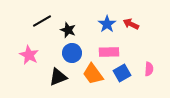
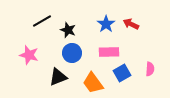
blue star: moved 1 px left
pink star: rotated 12 degrees counterclockwise
pink semicircle: moved 1 px right
orange trapezoid: moved 9 px down
